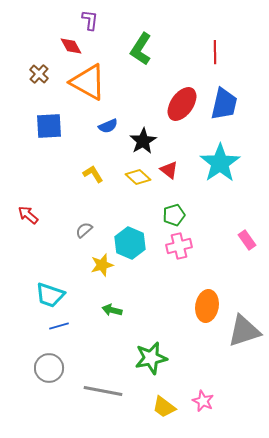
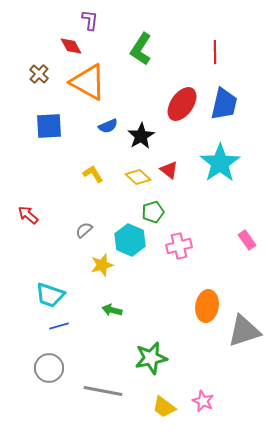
black star: moved 2 px left, 5 px up
green pentagon: moved 21 px left, 3 px up
cyan hexagon: moved 3 px up
